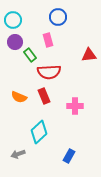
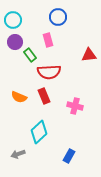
pink cross: rotated 14 degrees clockwise
